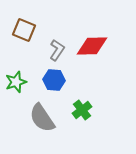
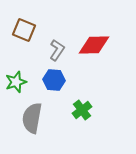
red diamond: moved 2 px right, 1 px up
gray semicircle: moved 10 px left; rotated 44 degrees clockwise
